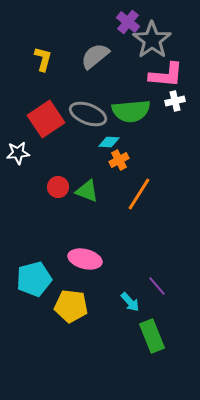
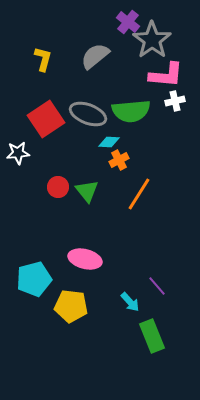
green triangle: rotated 30 degrees clockwise
